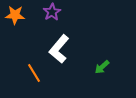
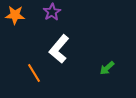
green arrow: moved 5 px right, 1 px down
